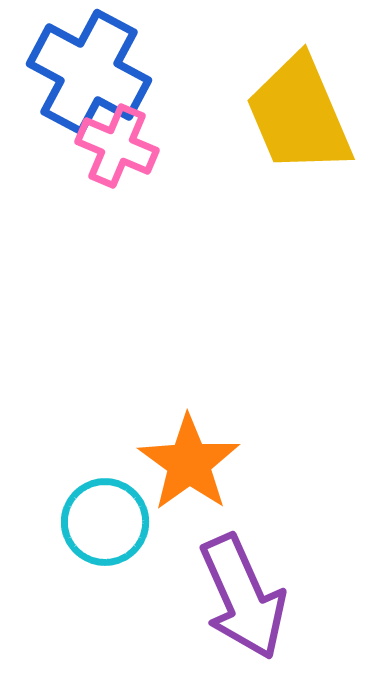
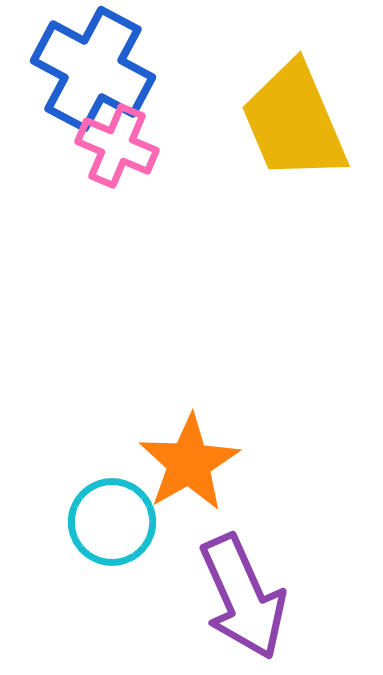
blue cross: moved 4 px right, 3 px up
yellow trapezoid: moved 5 px left, 7 px down
orange star: rotated 6 degrees clockwise
cyan circle: moved 7 px right
